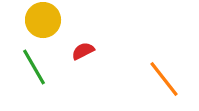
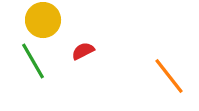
green line: moved 1 px left, 6 px up
orange line: moved 5 px right, 3 px up
